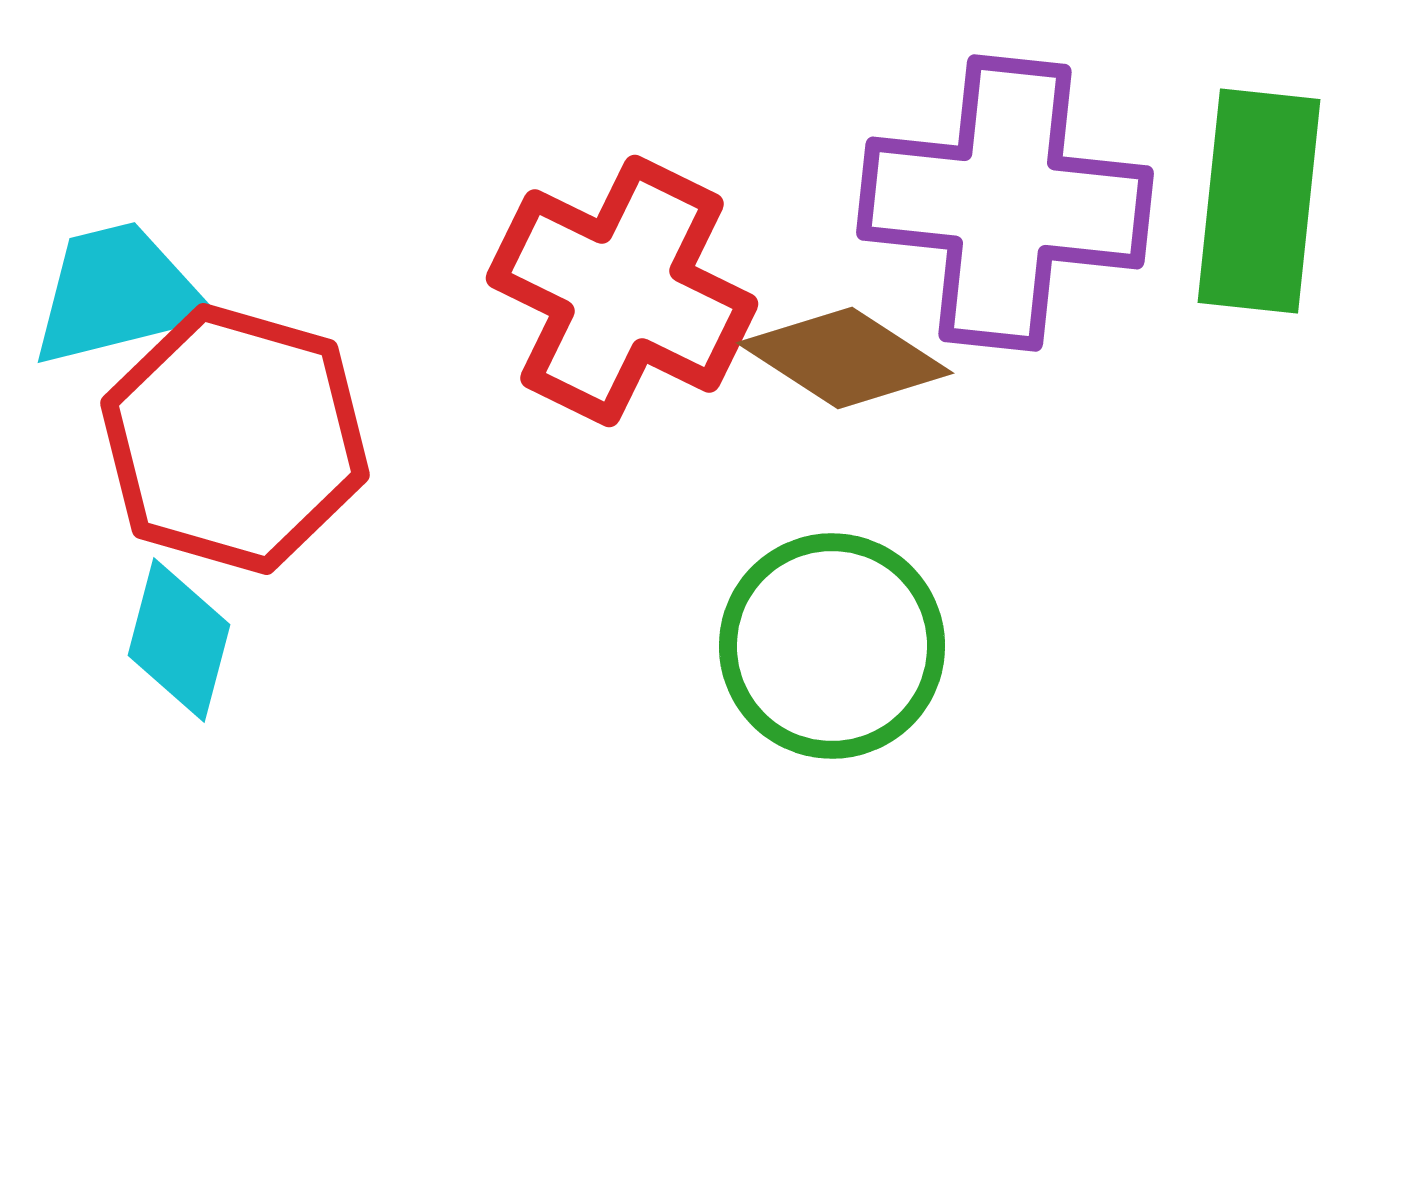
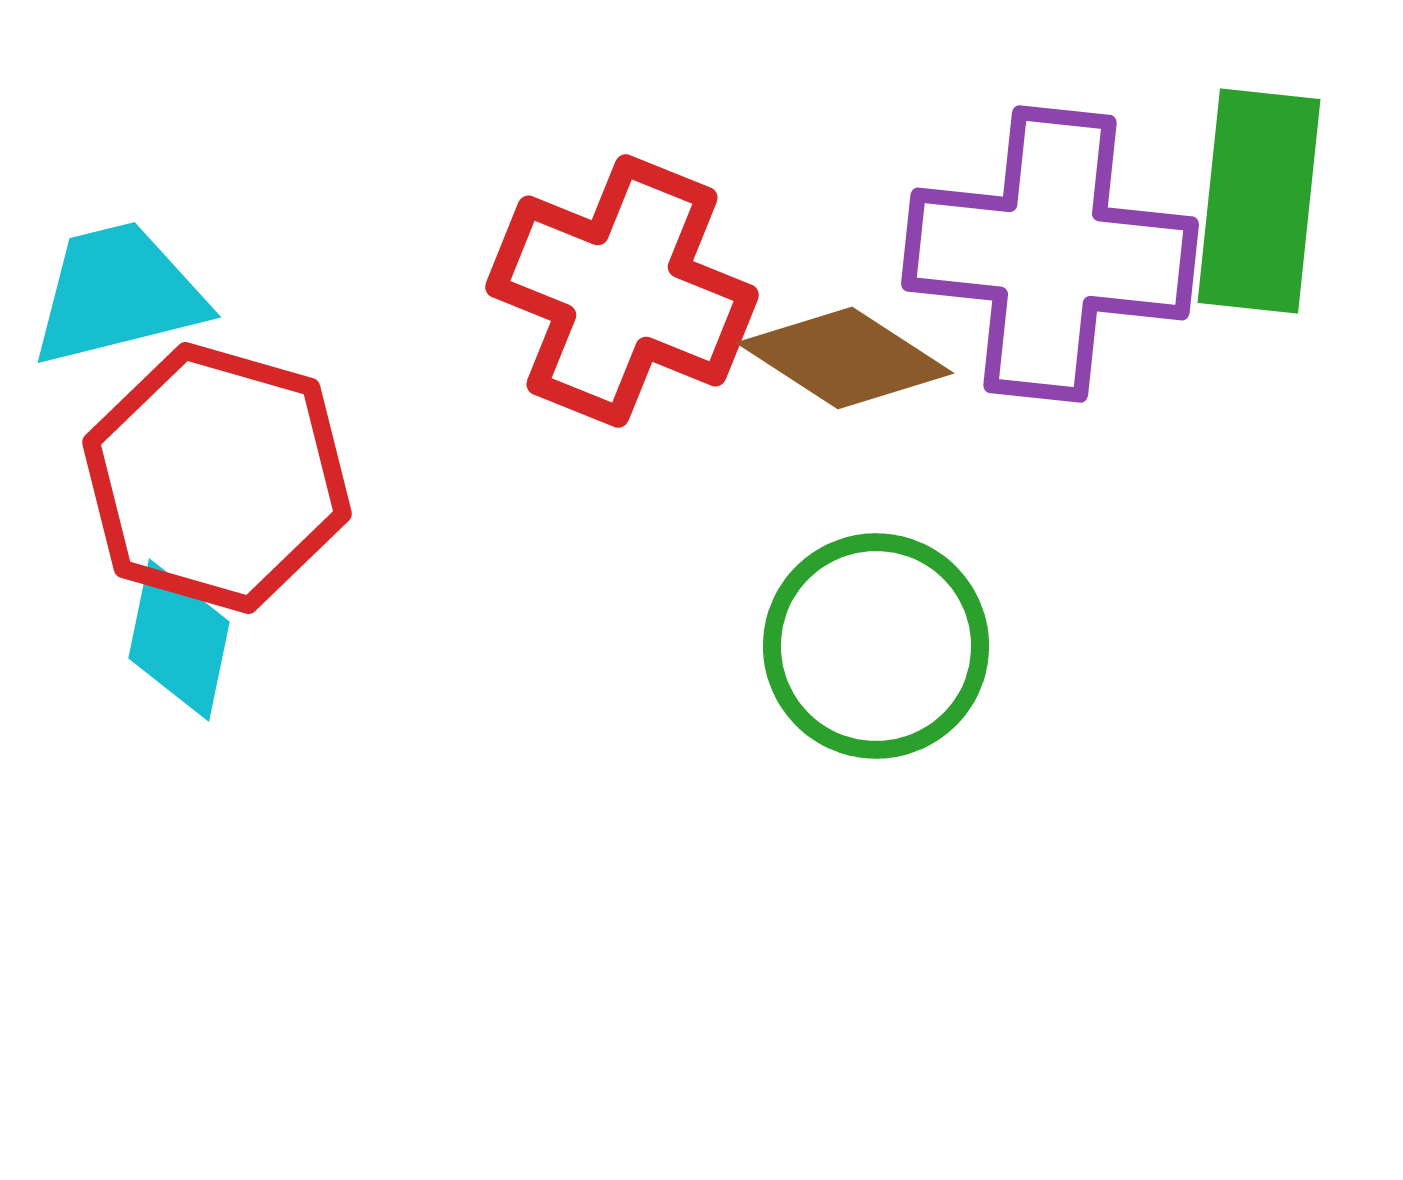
purple cross: moved 45 px right, 51 px down
red cross: rotated 4 degrees counterclockwise
red hexagon: moved 18 px left, 39 px down
cyan diamond: rotated 3 degrees counterclockwise
green circle: moved 44 px right
